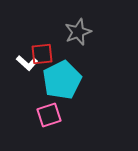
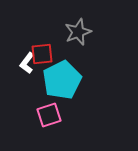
white L-shape: rotated 85 degrees clockwise
